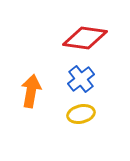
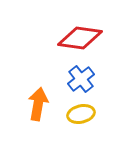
red diamond: moved 5 px left
orange arrow: moved 7 px right, 13 px down
